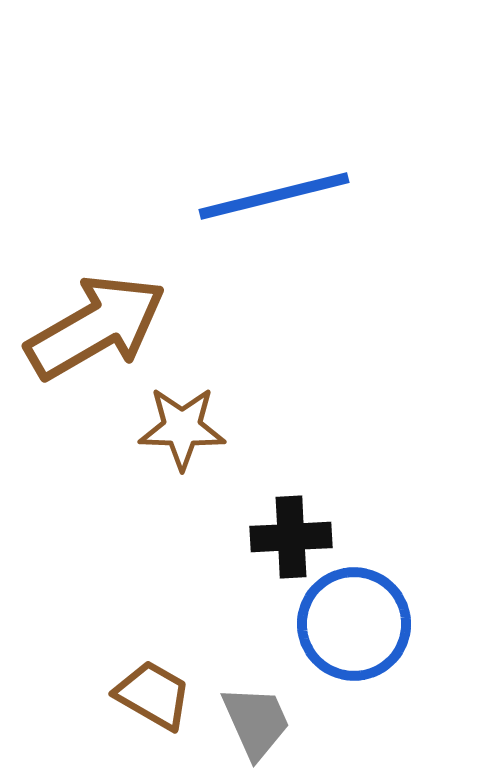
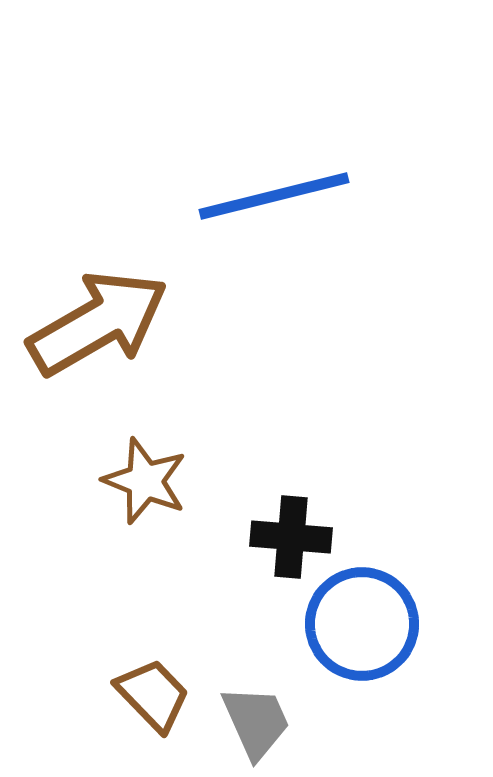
brown arrow: moved 2 px right, 4 px up
brown star: moved 37 px left, 53 px down; rotated 20 degrees clockwise
black cross: rotated 8 degrees clockwise
blue circle: moved 8 px right
brown trapezoid: rotated 16 degrees clockwise
